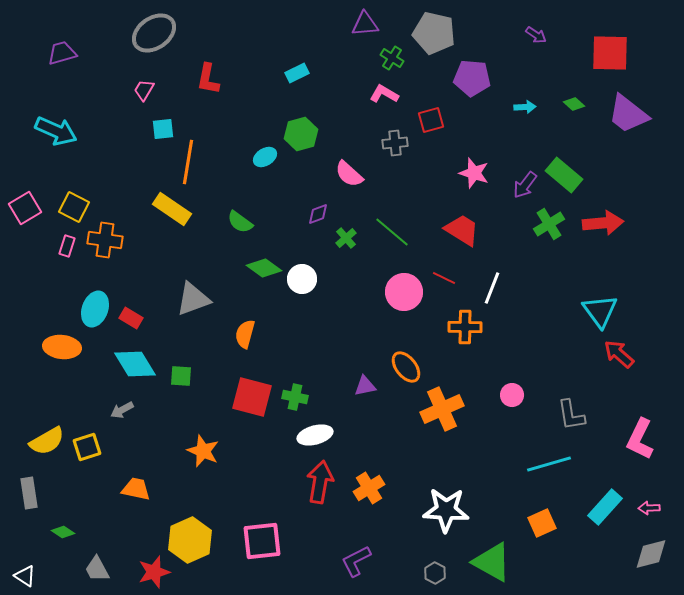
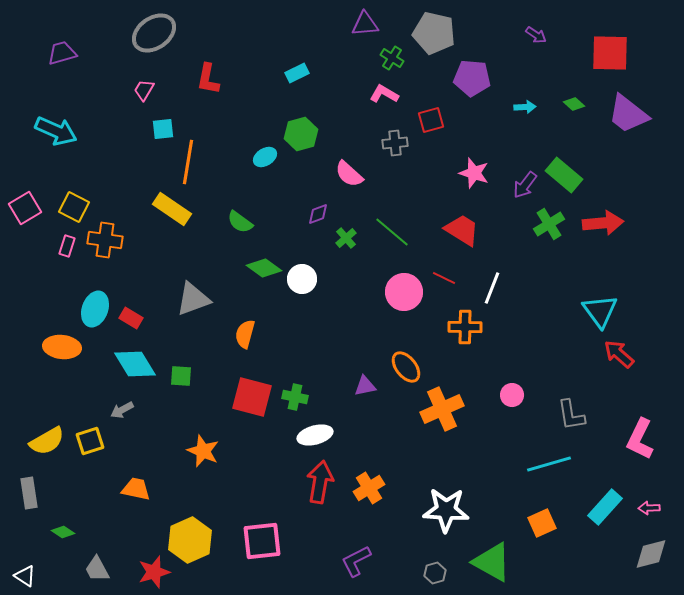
yellow square at (87, 447): moved 3 px right, 6 px up
gray hexagon at (435, 573): rotated 15 degrees clockwise
